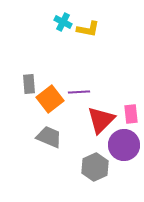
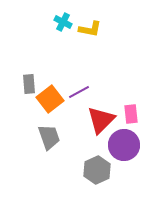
yellow L-shape: moved 2 px right
purple line: rotated 25 degrees counterclockwise
gray trapezoid: rotated 48 degrees clockwise
gray hexagon: moved 2 px right, 3 px down
